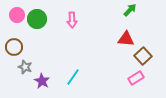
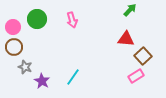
pink circle: moved 4 px left, 12 px down
pink arrow: rotated 14 degrees counterclockwise
pink rectangle: moved 2 px up
